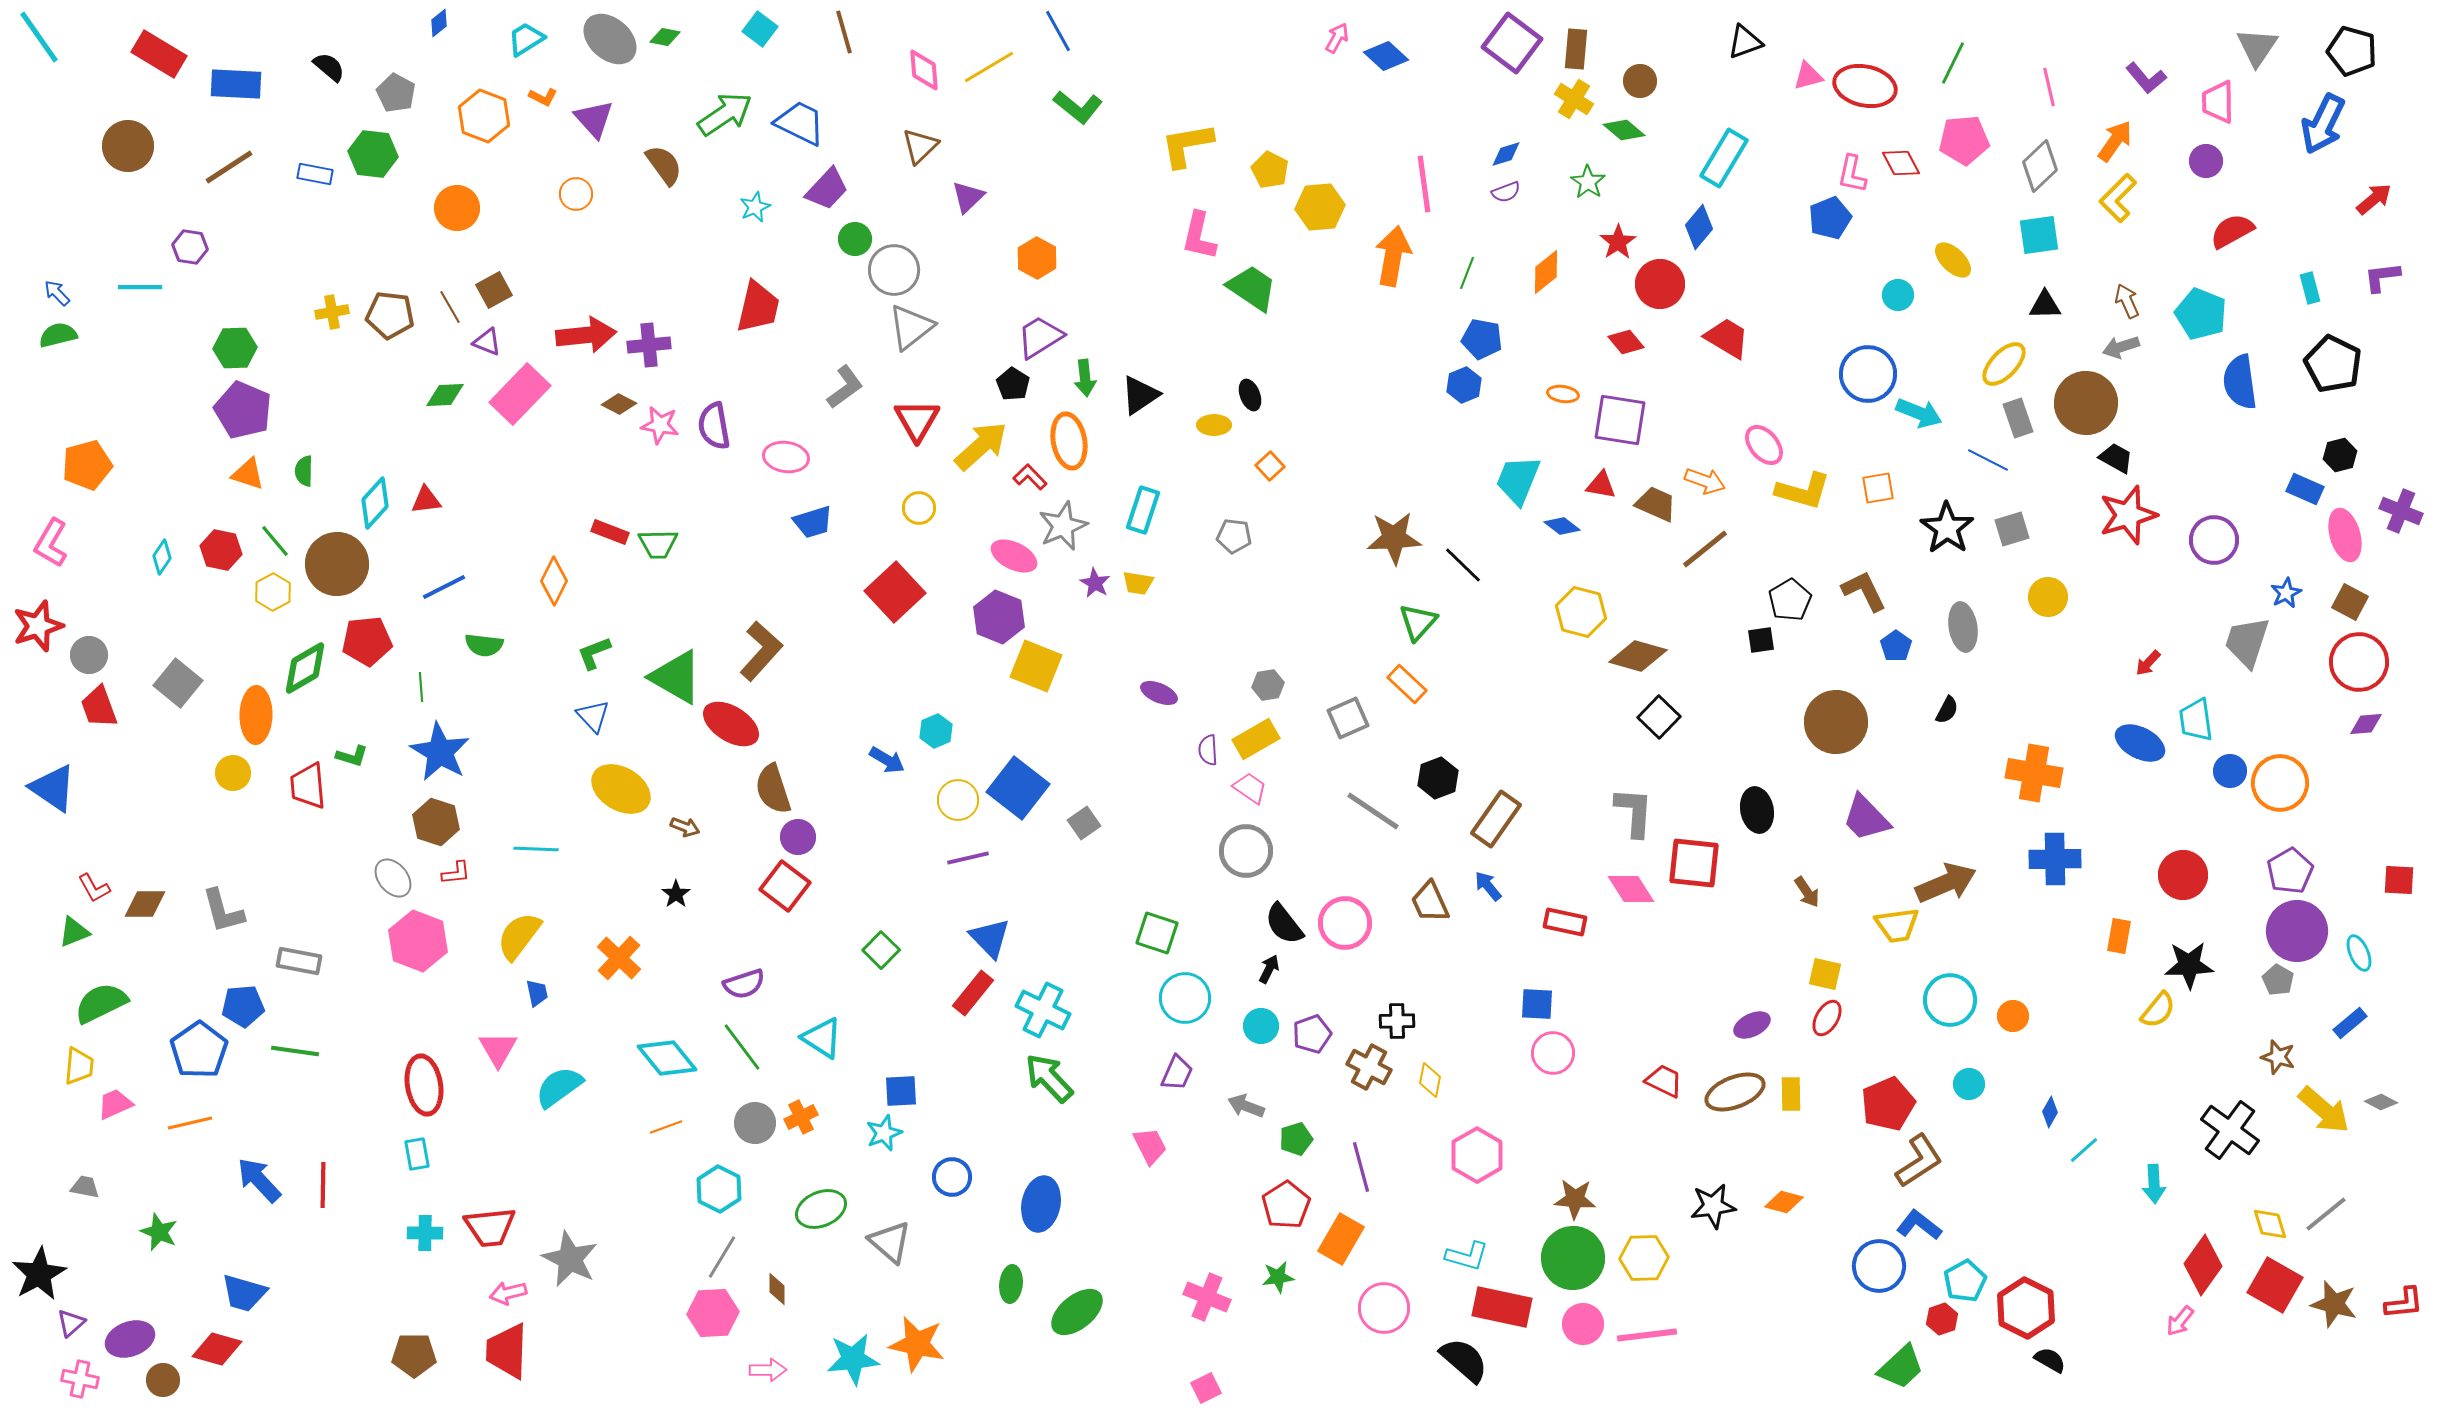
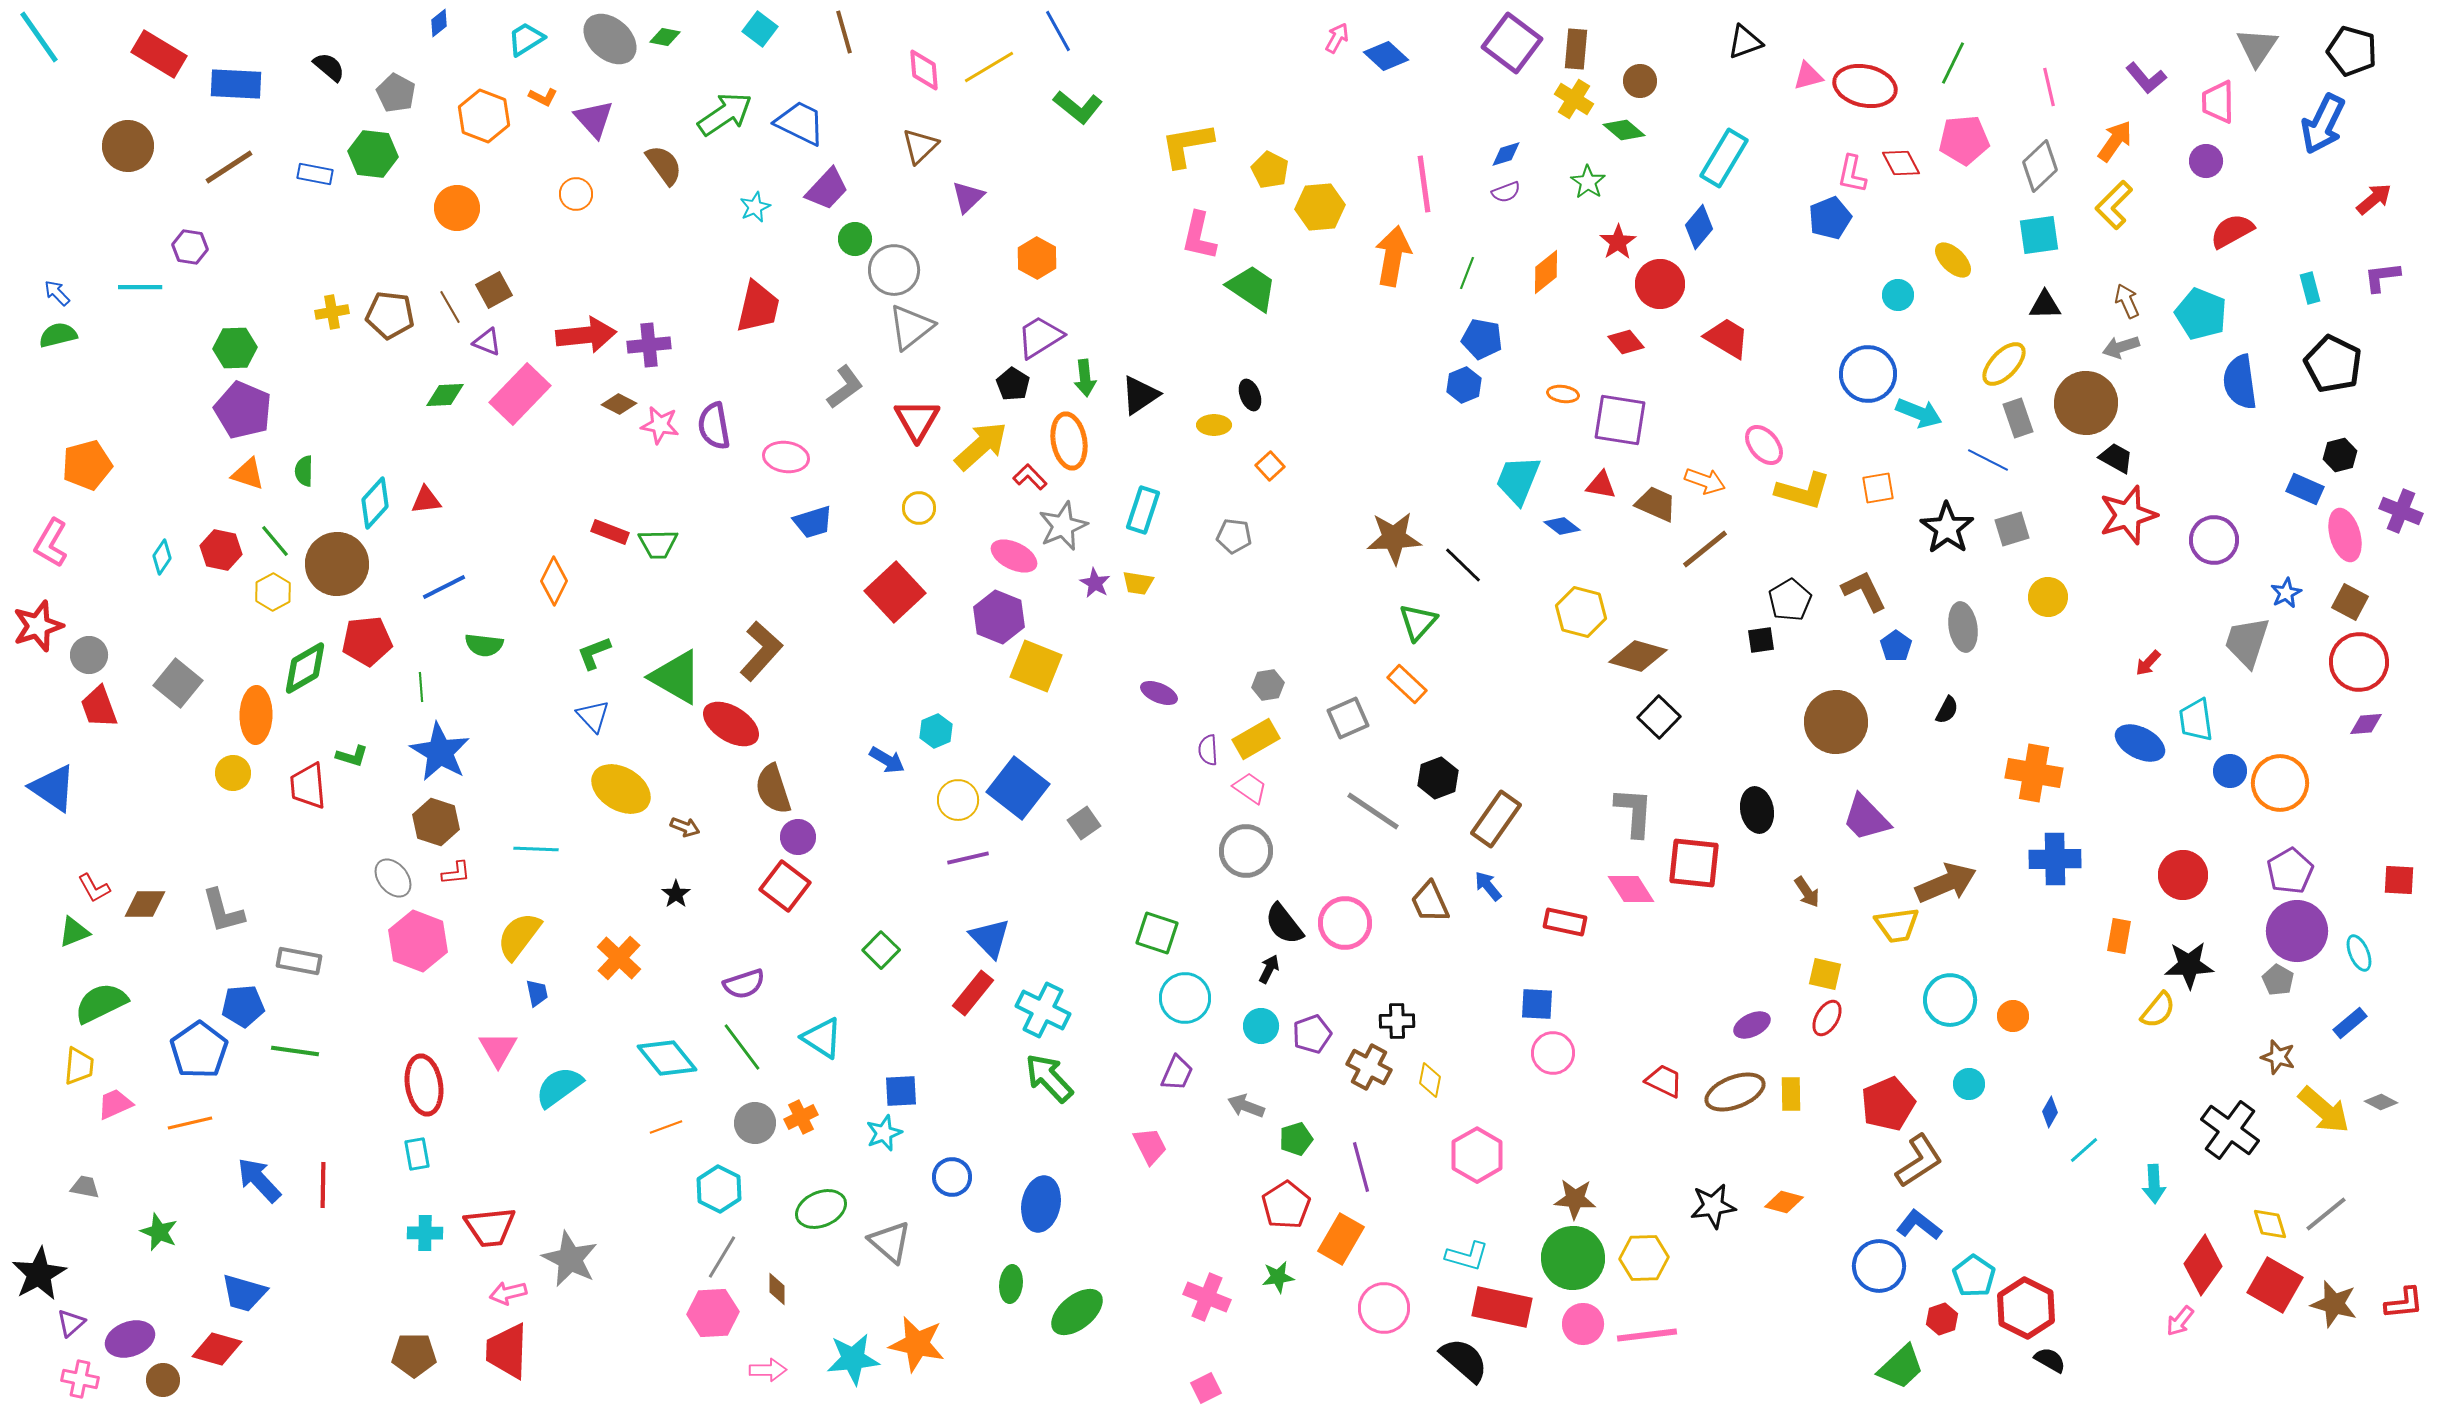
yellow L-shape at (2118, 198): moved 4 px left, 7 px down
cyan pentagon at (1965, 1281): moved 9 px right, 5 px up; rotated 9 degrees counterclockwise
